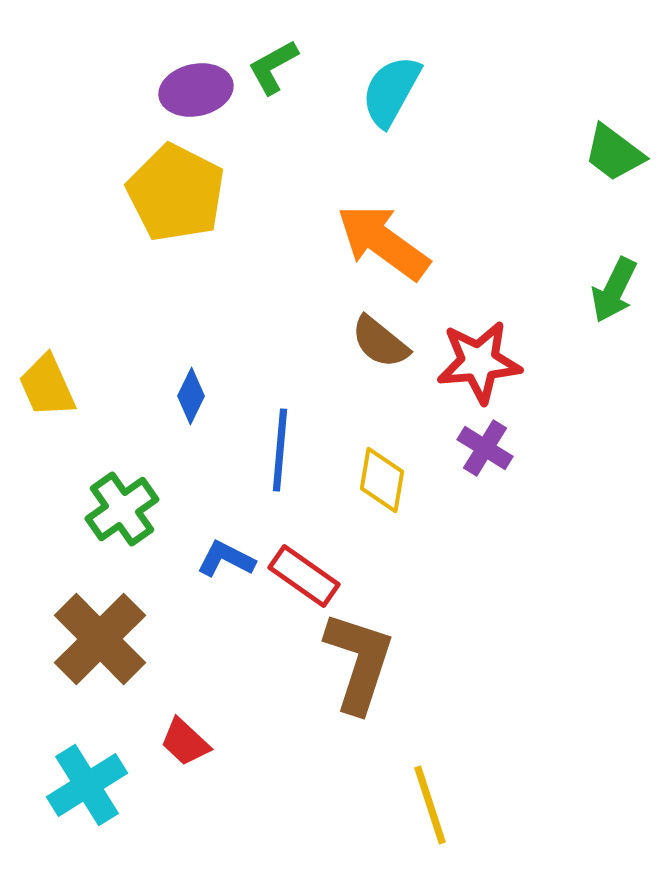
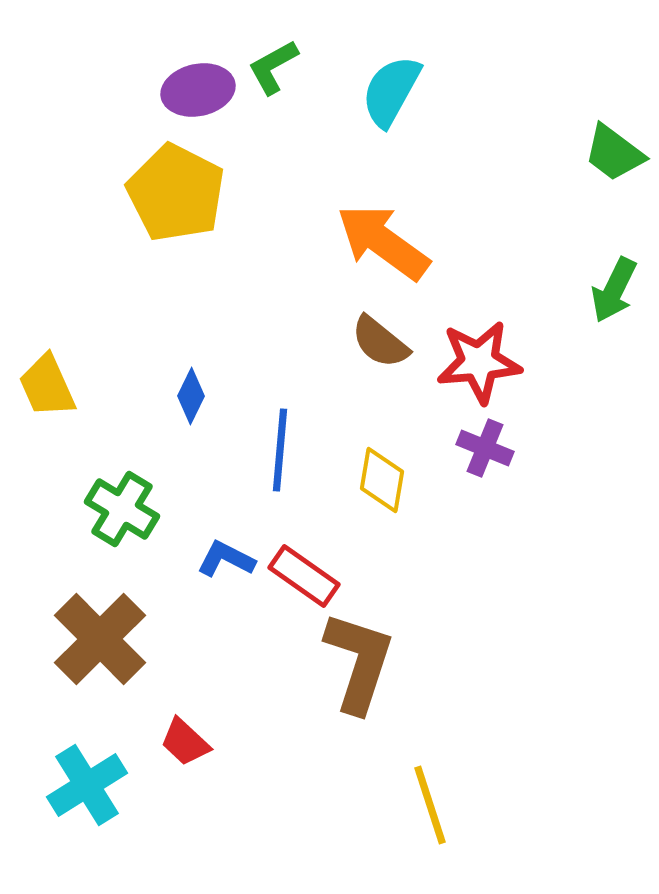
purple ellipse: moved 2 px right
purple cross: rotated 10 degrees counterclockwise
green cross: rotated 24 degrees counterclockwise
